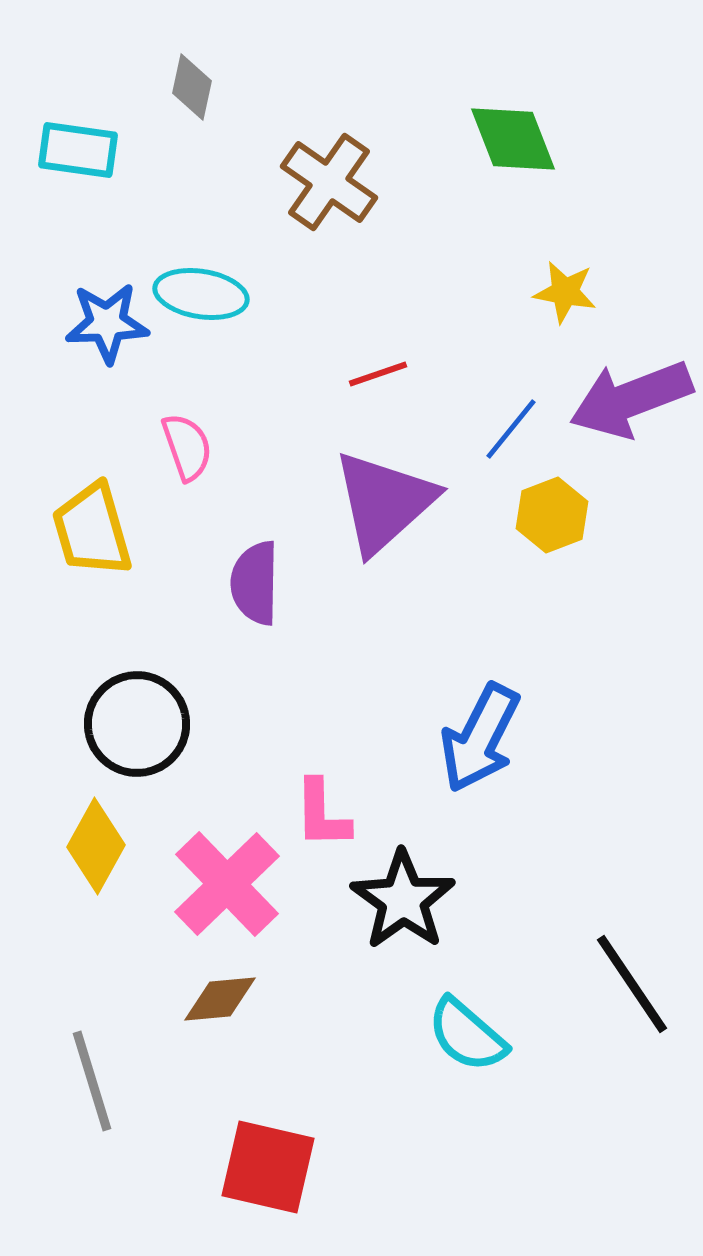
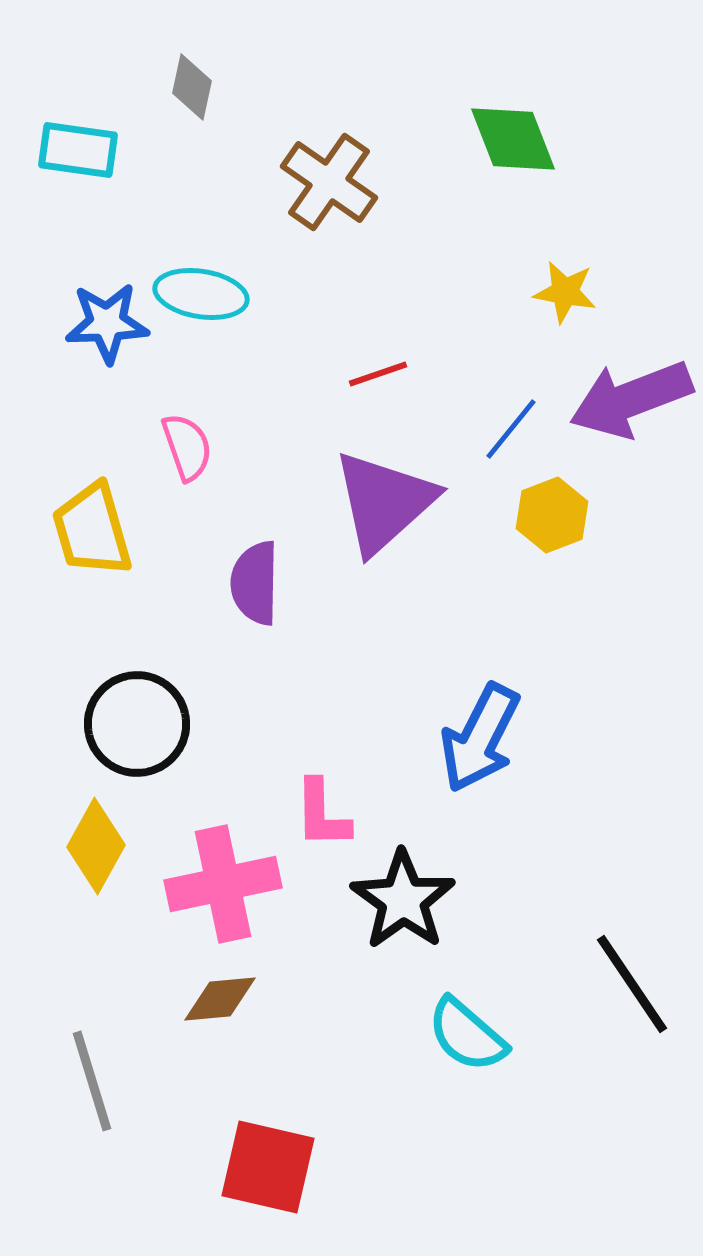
pink cross: moved 4 px left; rotated 32 degrees clockwise
